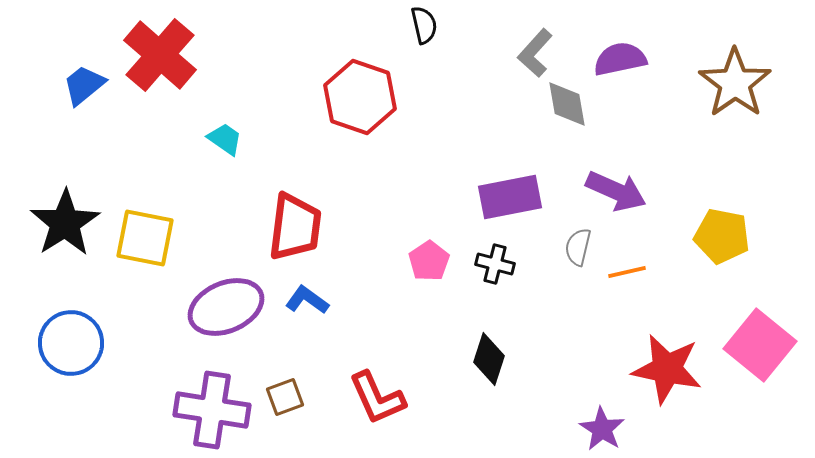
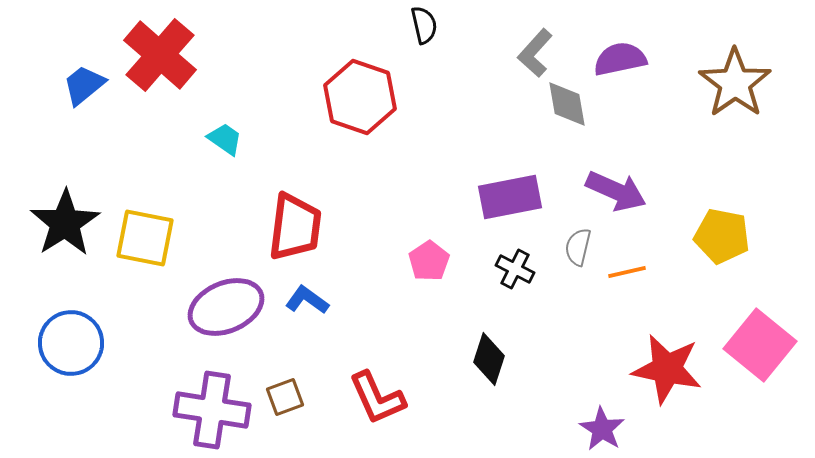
black cross: moved 20 px right, 5 px down; rotated 12 degrees clockwise
